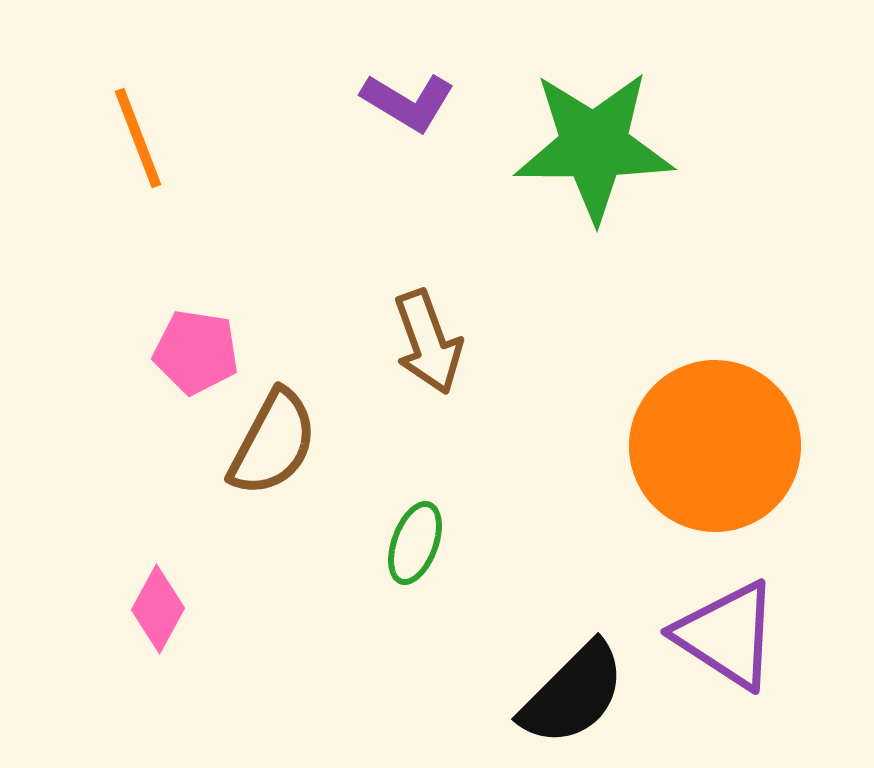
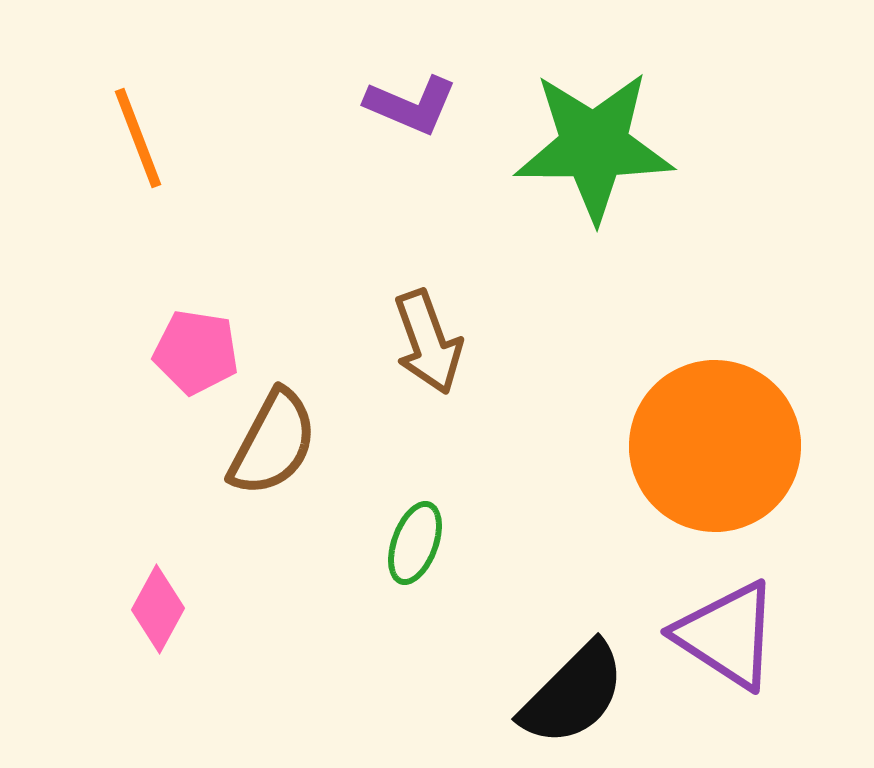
purple L-shape: moved 3 px right, 3 px down; rotated 8 degrees counterclockwise
